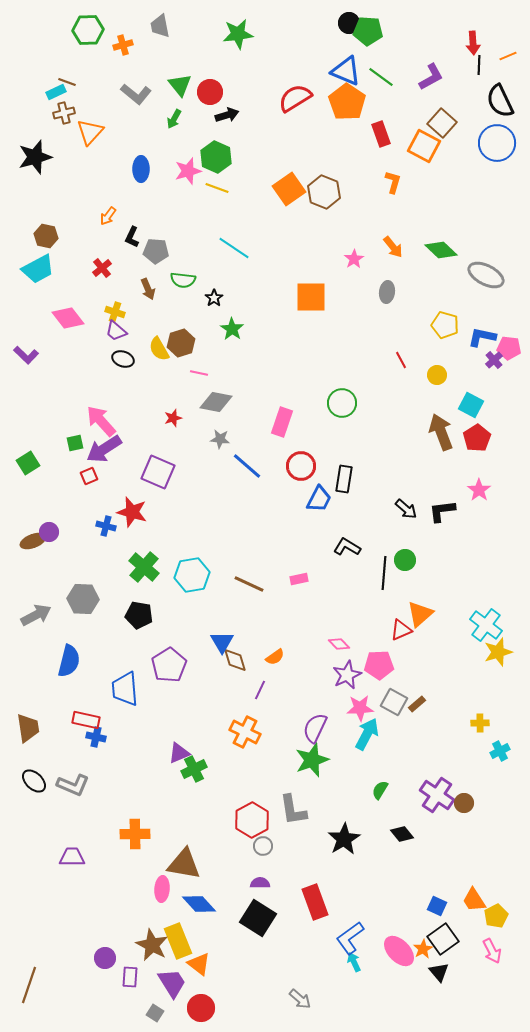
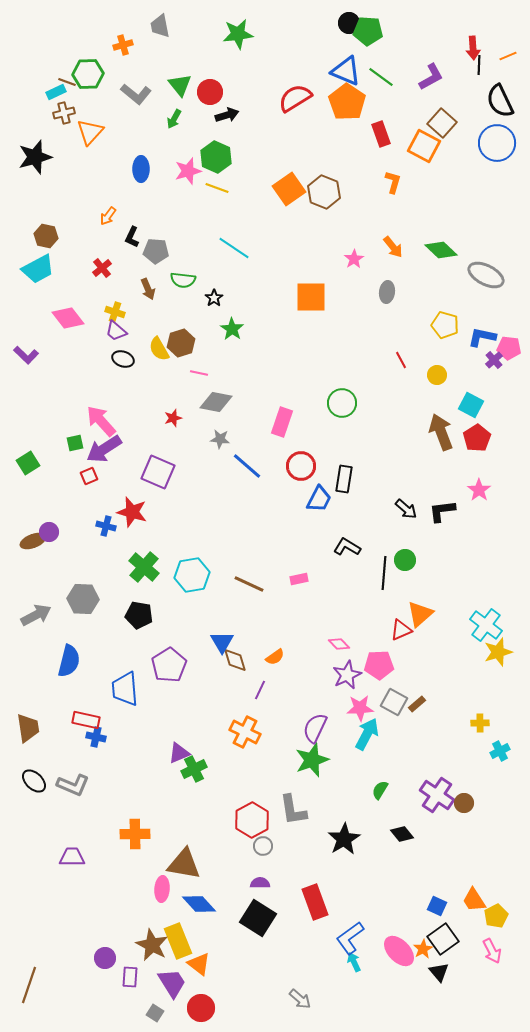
green hexagon at (88, 30): moved 44 px down
red arrow at (473, 43): moved 5 px down
